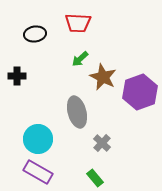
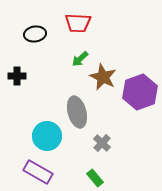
cyan circle: moved 9 px right, 3 px up
